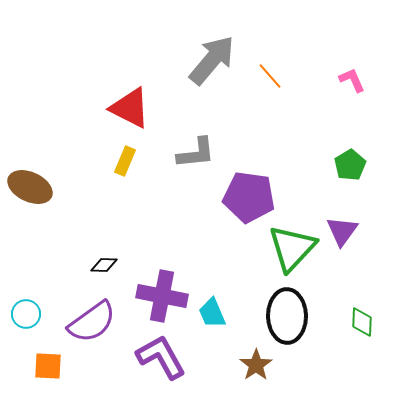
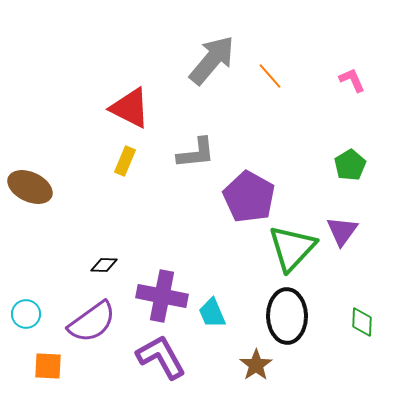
purple pentagon: rotated 21 degrees clockwise
